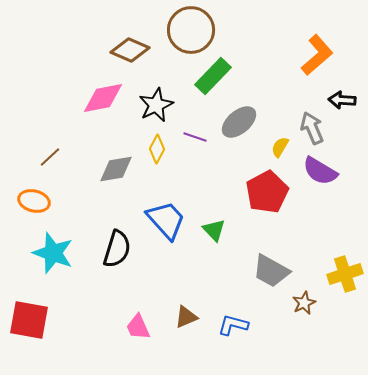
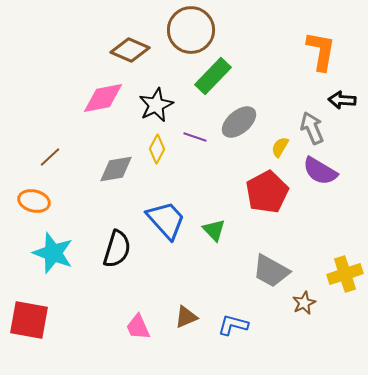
orange L-shape: moved 4 px right, 4 px up; rotated 39 degrees counterclockwise
